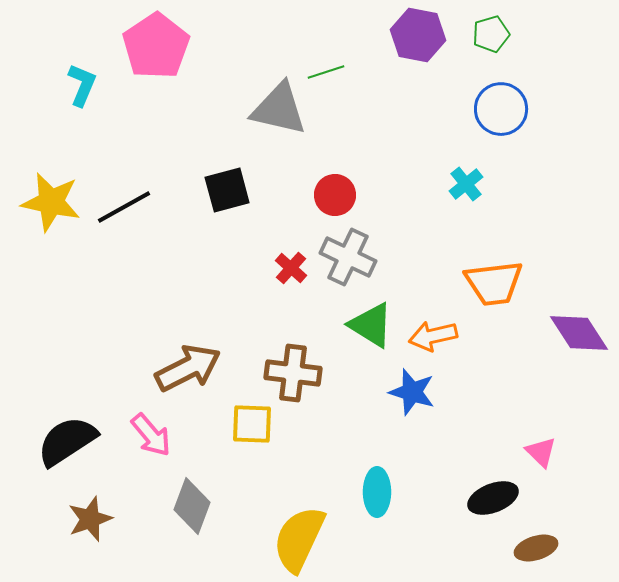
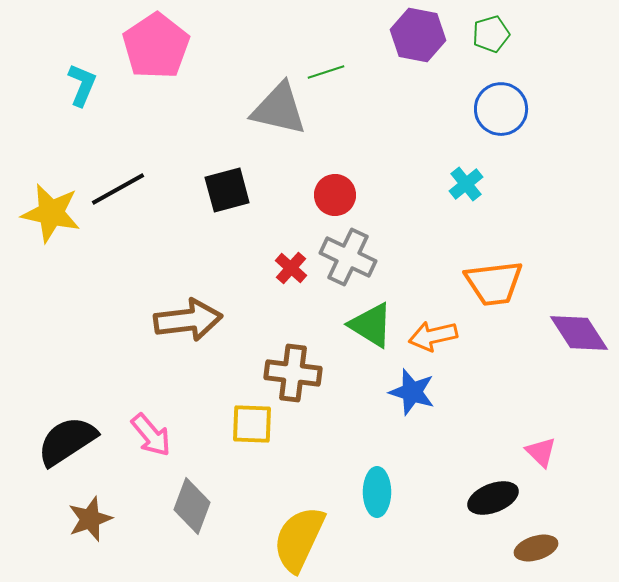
yellow star: moved 11 px down
black line: moved 6 px left, 18 px up
brown arrow: moved 48 px up; rotated 20 degrees clockwise
